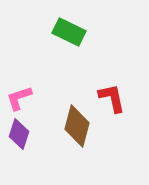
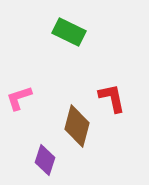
purple diamond: moved 26 px right, 26 px down
